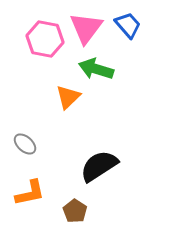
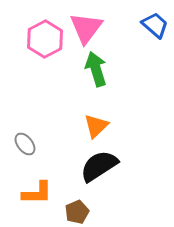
blue trapezoid: moved 27 px right; rotated 8 degrees counterclockwise
pink hexagon: rotated 21 degrees clockwise
green arrow: rotated 56 degrees clockwise
orange triangle: moved 28 px right, 29 px down
gray ellipse: rotated 10 degrees clockwise
orange L-shape: moved 7 px right; rotated 12 degrees clockwise
brown pentagon: moved 2 px right, 1 px down; rotated 15 degrees clockwise
